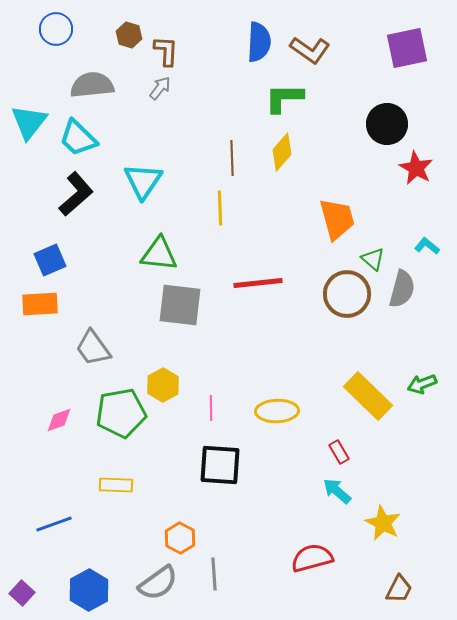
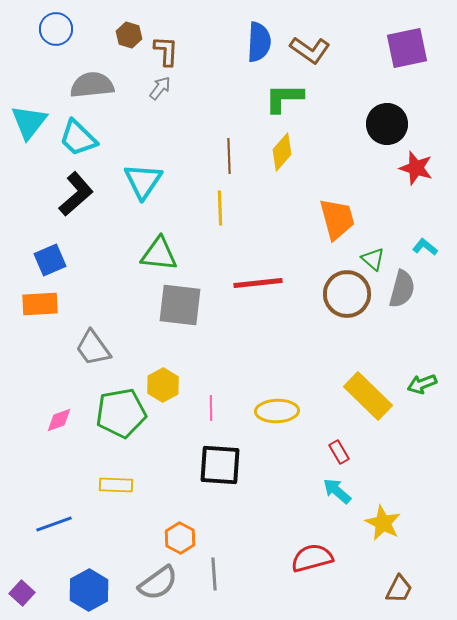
brown line at (232, 158): moved 3 px left, 2 px up
red star at (416, 168): rotated 12 degrees counterclockwise
cyan L-shape at (427, 246): moved 2 px left, 1 px down
